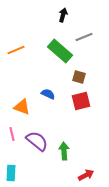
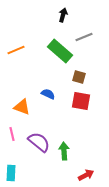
red square: rotated 24 degrees clockwise
purple semicircle: moved 2 px right, 1 px down
